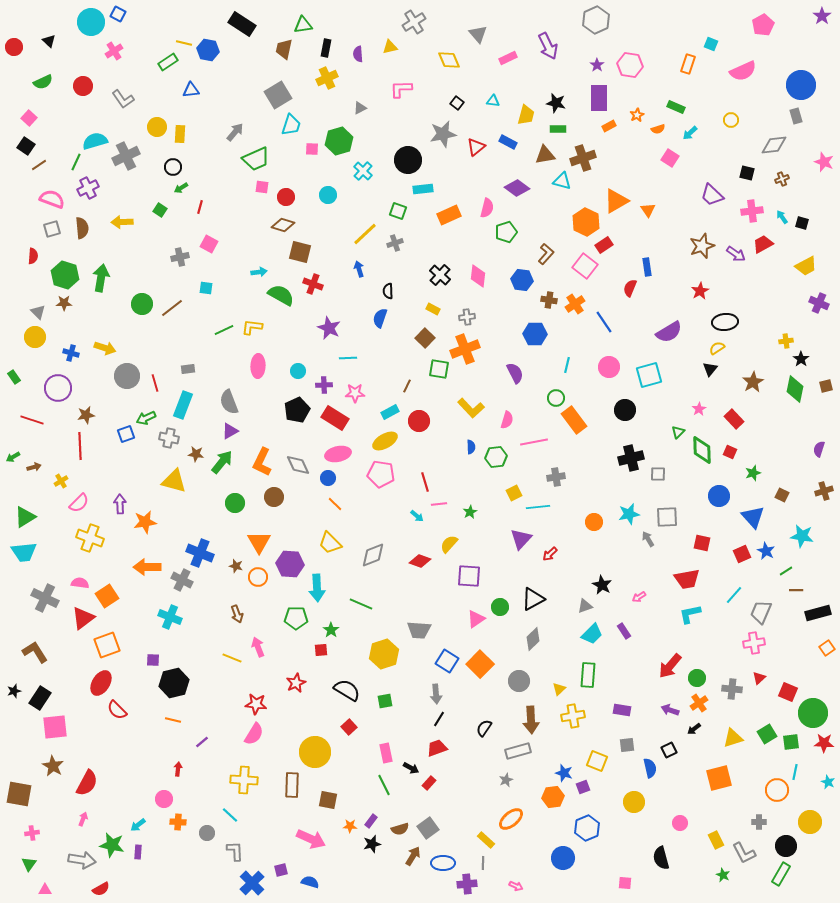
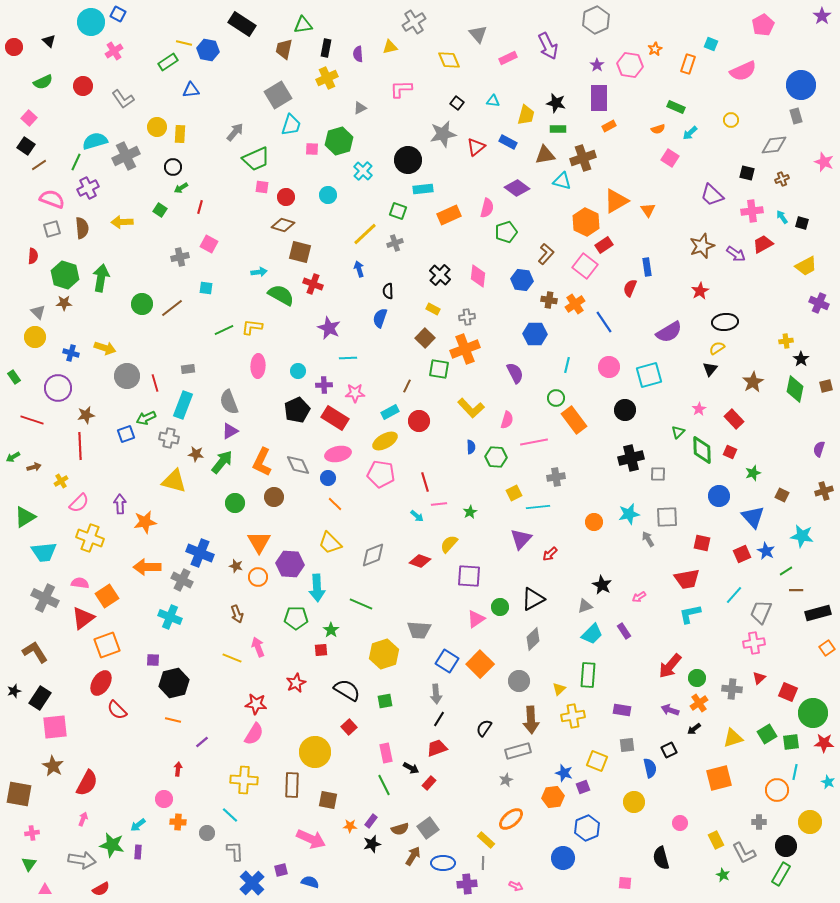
orange star at (637, 115): moved 18 px right, 66 px up
green hexagon at (496, 457): rotated 10 degrees clockwise
cyan trapezoid at (24, 552): moved 20 px right
